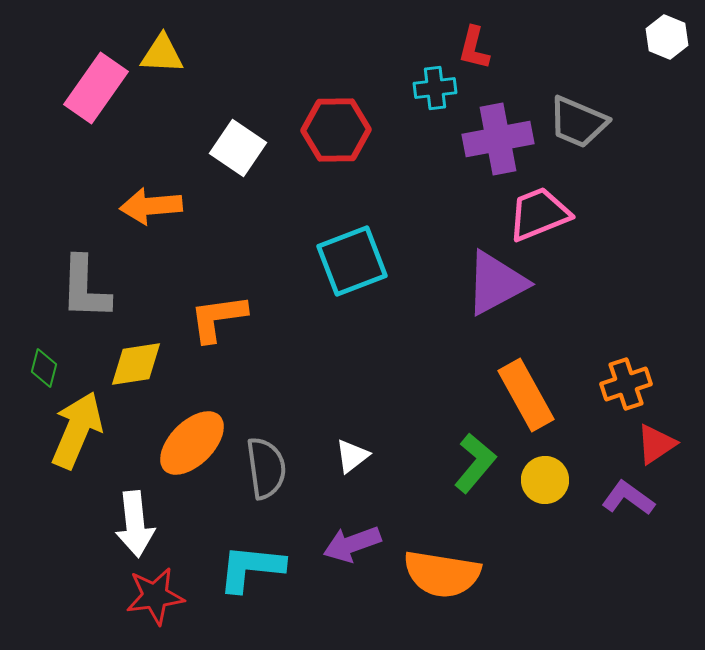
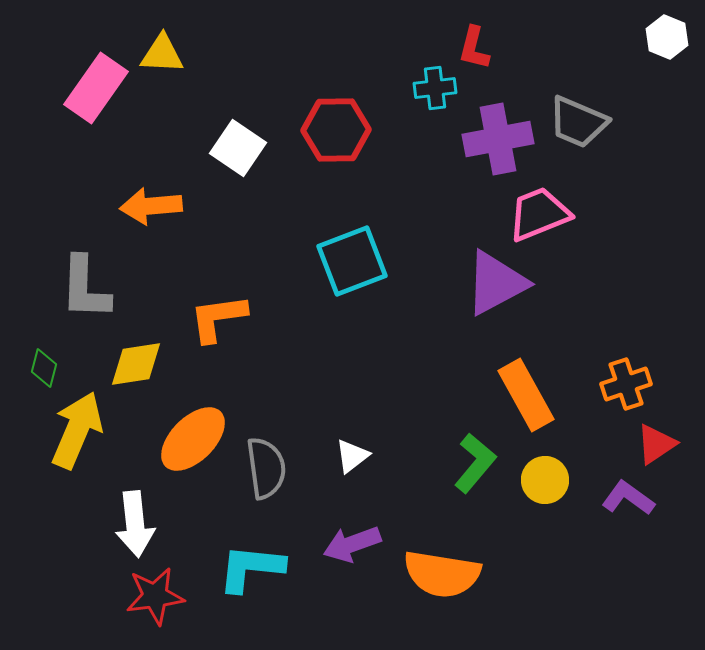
orange ellipse: moved 1 px right, 4 px up
